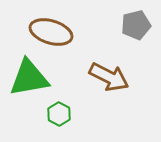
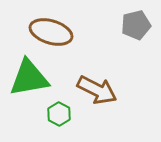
brown arrow: moved 12 px left, 13 px down
